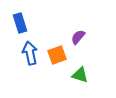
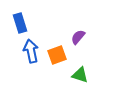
blue arrow: moved 1 px right, 2 px up
